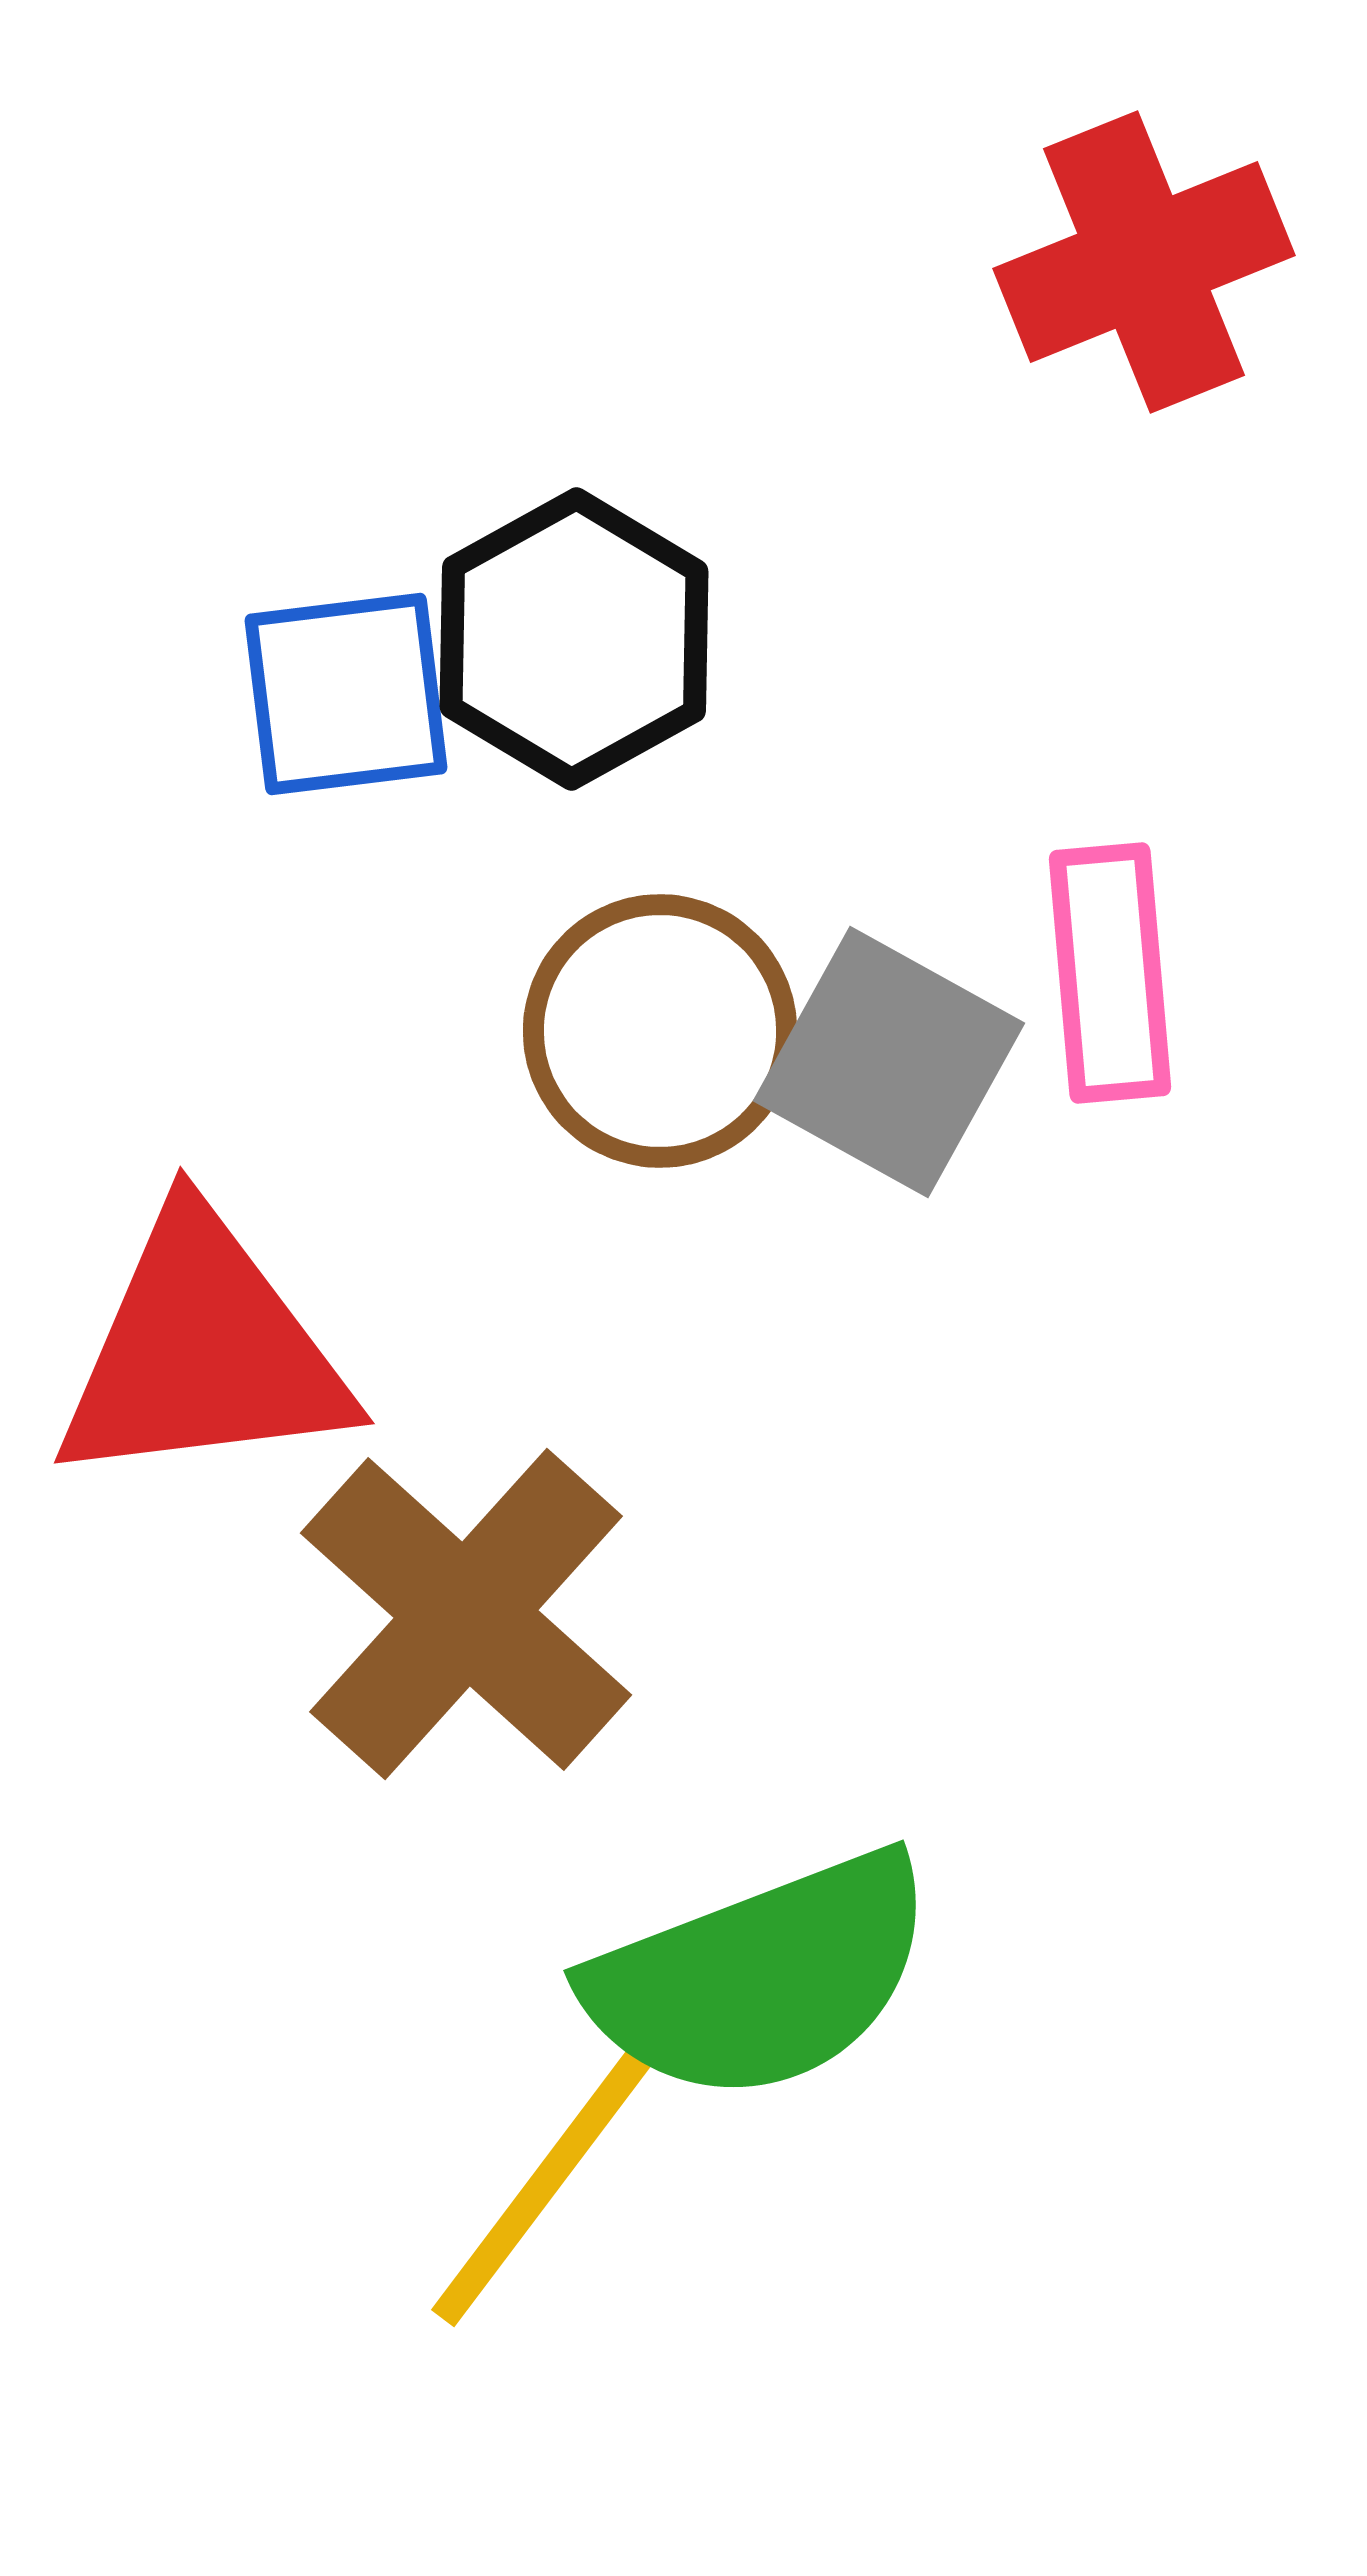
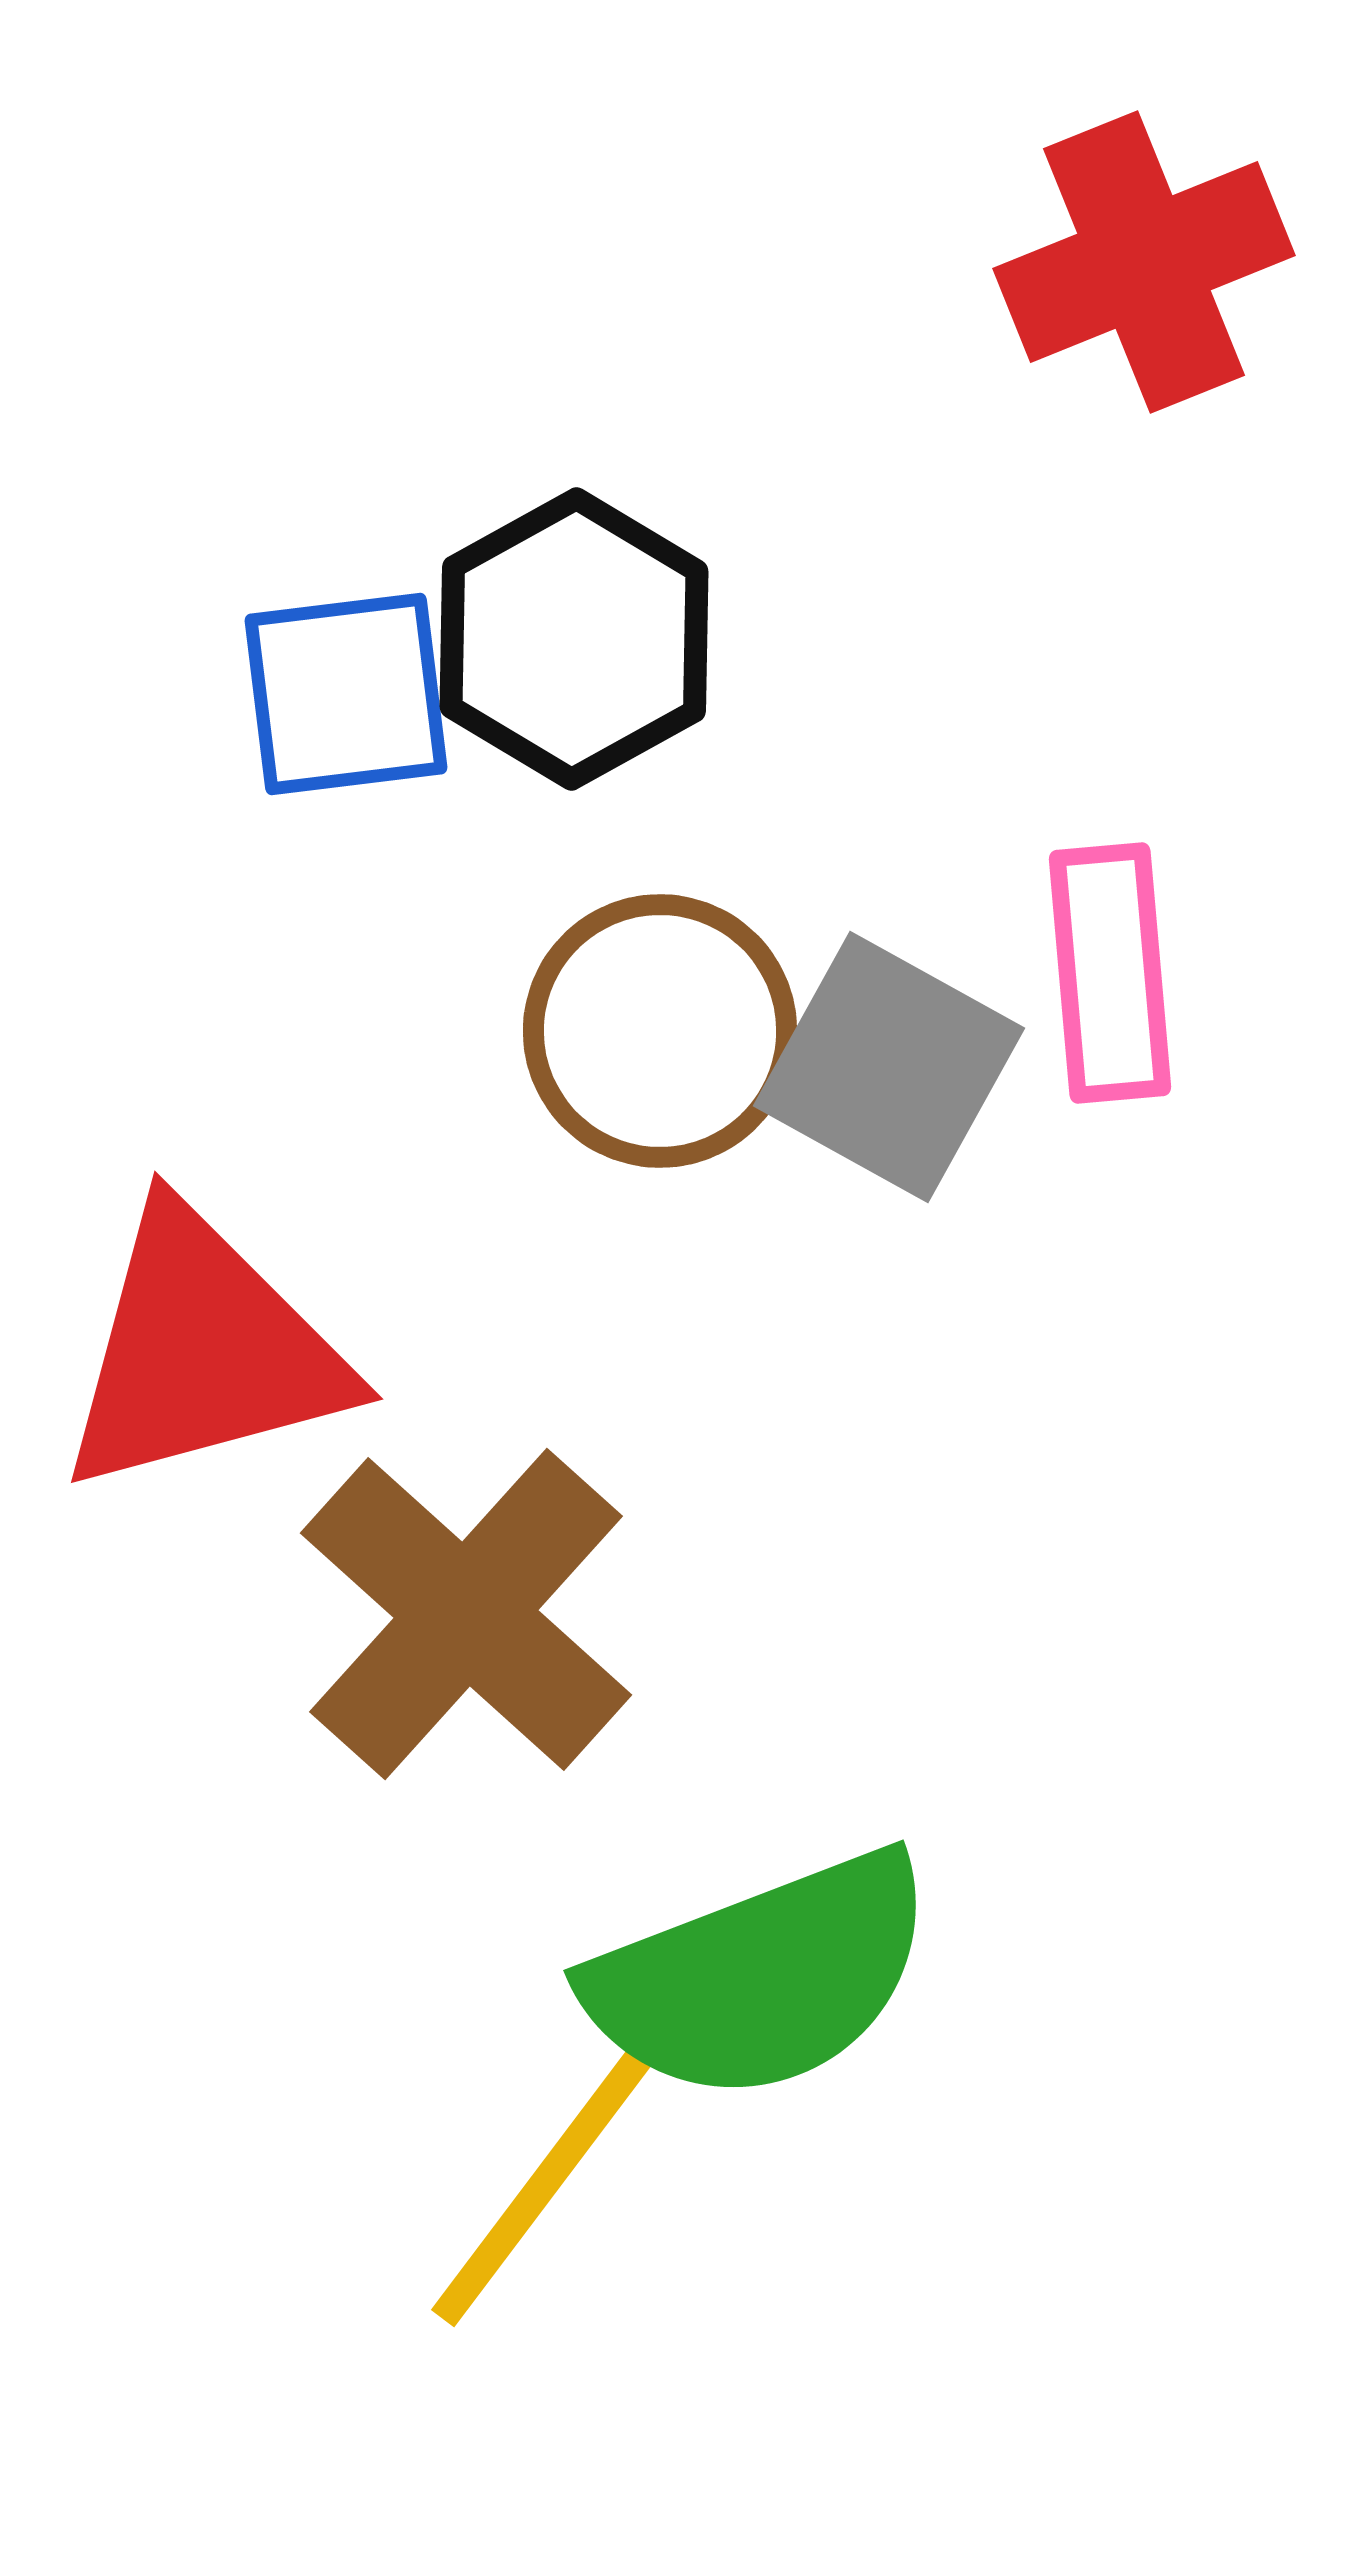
gray square: moved 5 px down
red triangle: rotated 8 degrees counterclockwise
